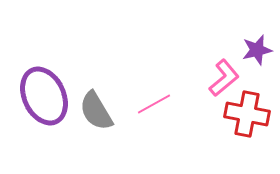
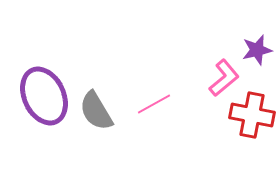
red cross: moved 5 px right, 1 px down
